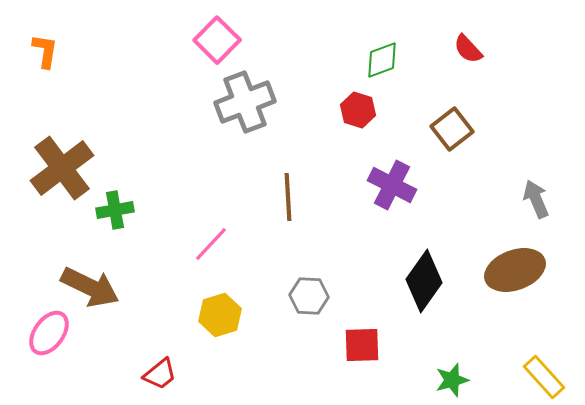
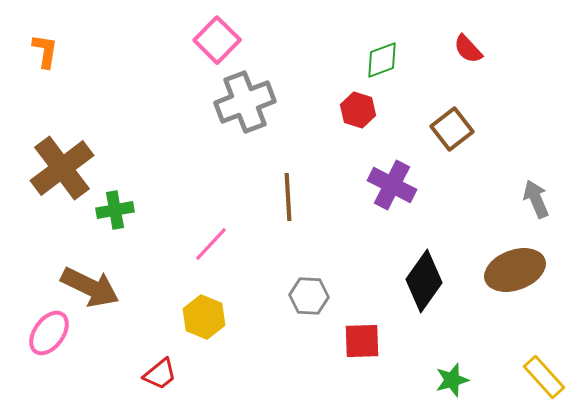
yellow hexagon: moved 16 px left, 2 px down; rotated 21 degrees counterclockwise
red square: moved 4 px up
